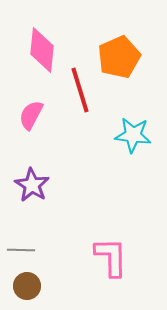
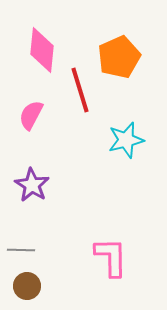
cyan star: moved 7 px left, 5 px down; rotated 21 degrees counterclockwise
